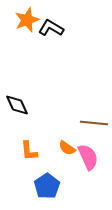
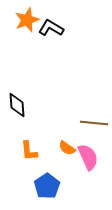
black diamond: rotated 20 degrees clockwise
